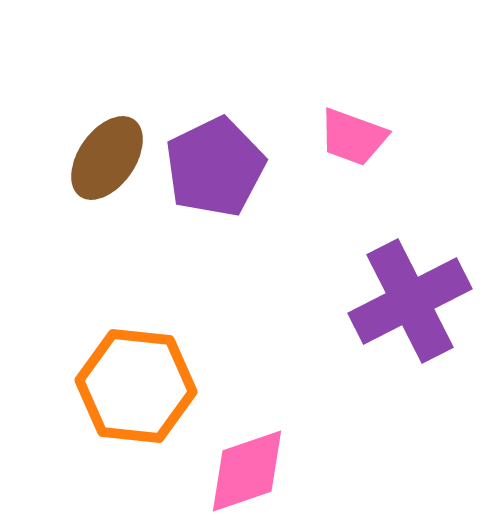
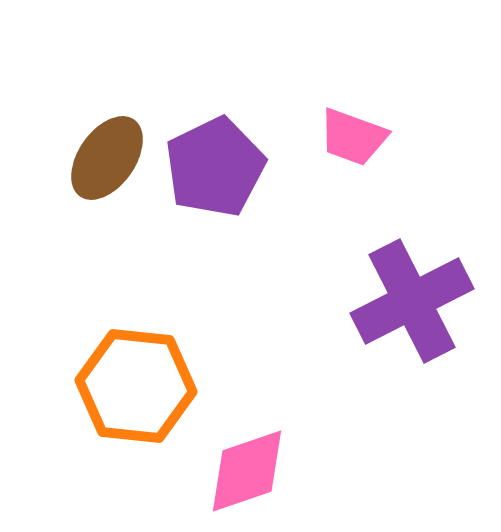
purple cross: moved 2 px right
